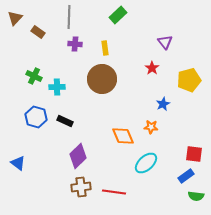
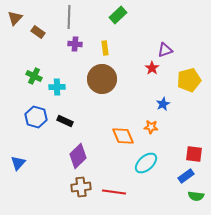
purple triangle: moved 8 px down; rotated 49 degrees clockwise
blue triangle: rotated 35 degrees clockwise
